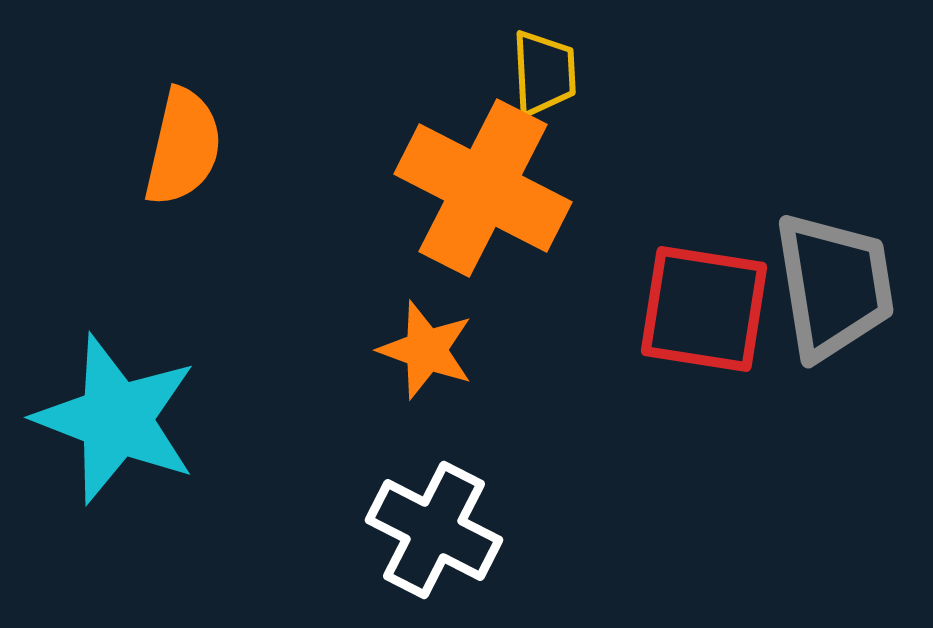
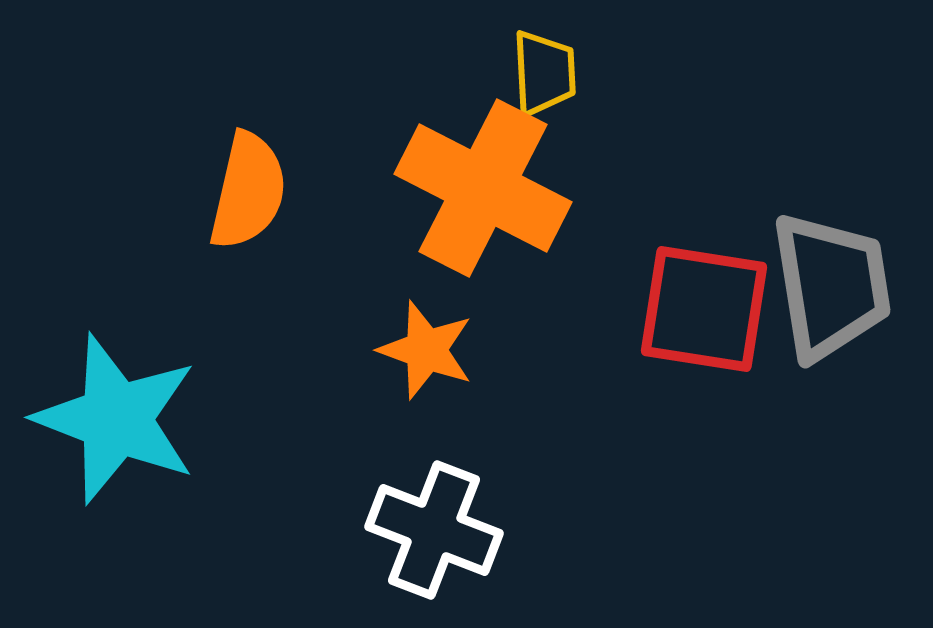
orange semicircle: moved 65 px right, 44 px down
gray trapezoid: moved 3 px left
white cross: rotated 6 degrees counterclockwise
